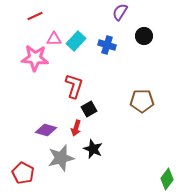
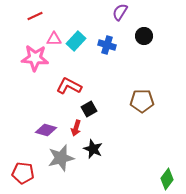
red L-shape: moved 5 px left; rotated 80 degrees counterclockwise
red pentagon: rotated 20 degrees counterclockwise
